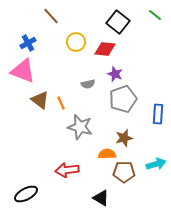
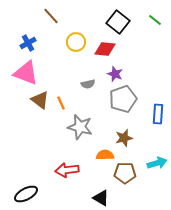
green line: moved 5 px down
pink triangle: moved 3 px right, 2 px down
orange semicircle: moved 2 px left, 1 px down
cyan arrow: moved 1 px right, 1 px up
brown pentagon: moved 1 px right, 1 px down
